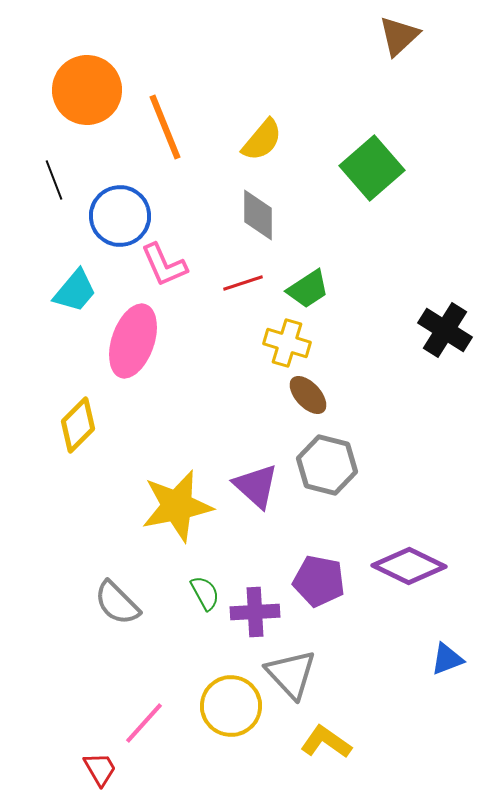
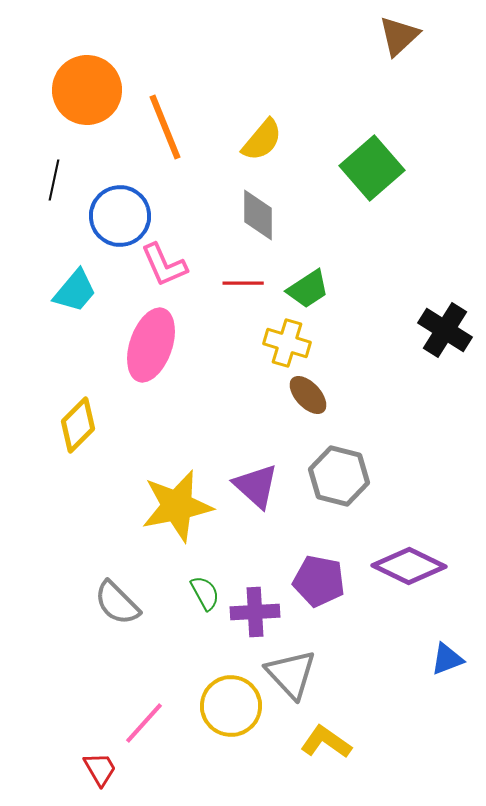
black line: rotated 33 degrees clockwise
red line: rotated 18 degrees clockwise
pink ellipse: moved 18 px right, 4 px down
gray hexagon: moved 12 px right, 11 px down
